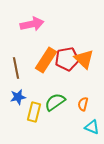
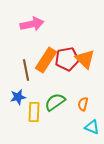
orange triangle: moved 1 px right
brown line: moved 10 px right, 2 px down
yellow rectangle: rotated 12 degrees counterclockwise
